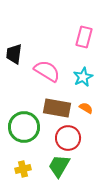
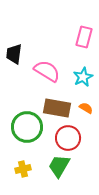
green circle: moved 3 px right
